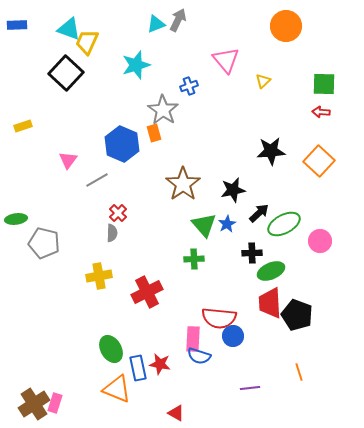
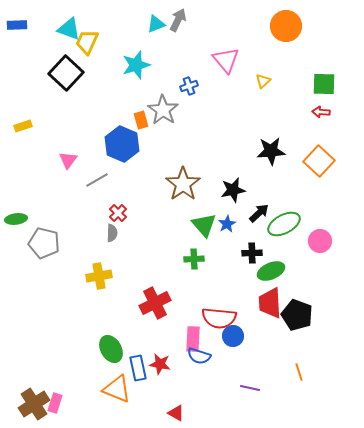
orange rectangle at (154, 133): moved 13 px left, 13 px up
red cross at (147, 292): moved 8 px right, 11 px down
purple line at (250, 388): rotated 18 degrees clockwise
